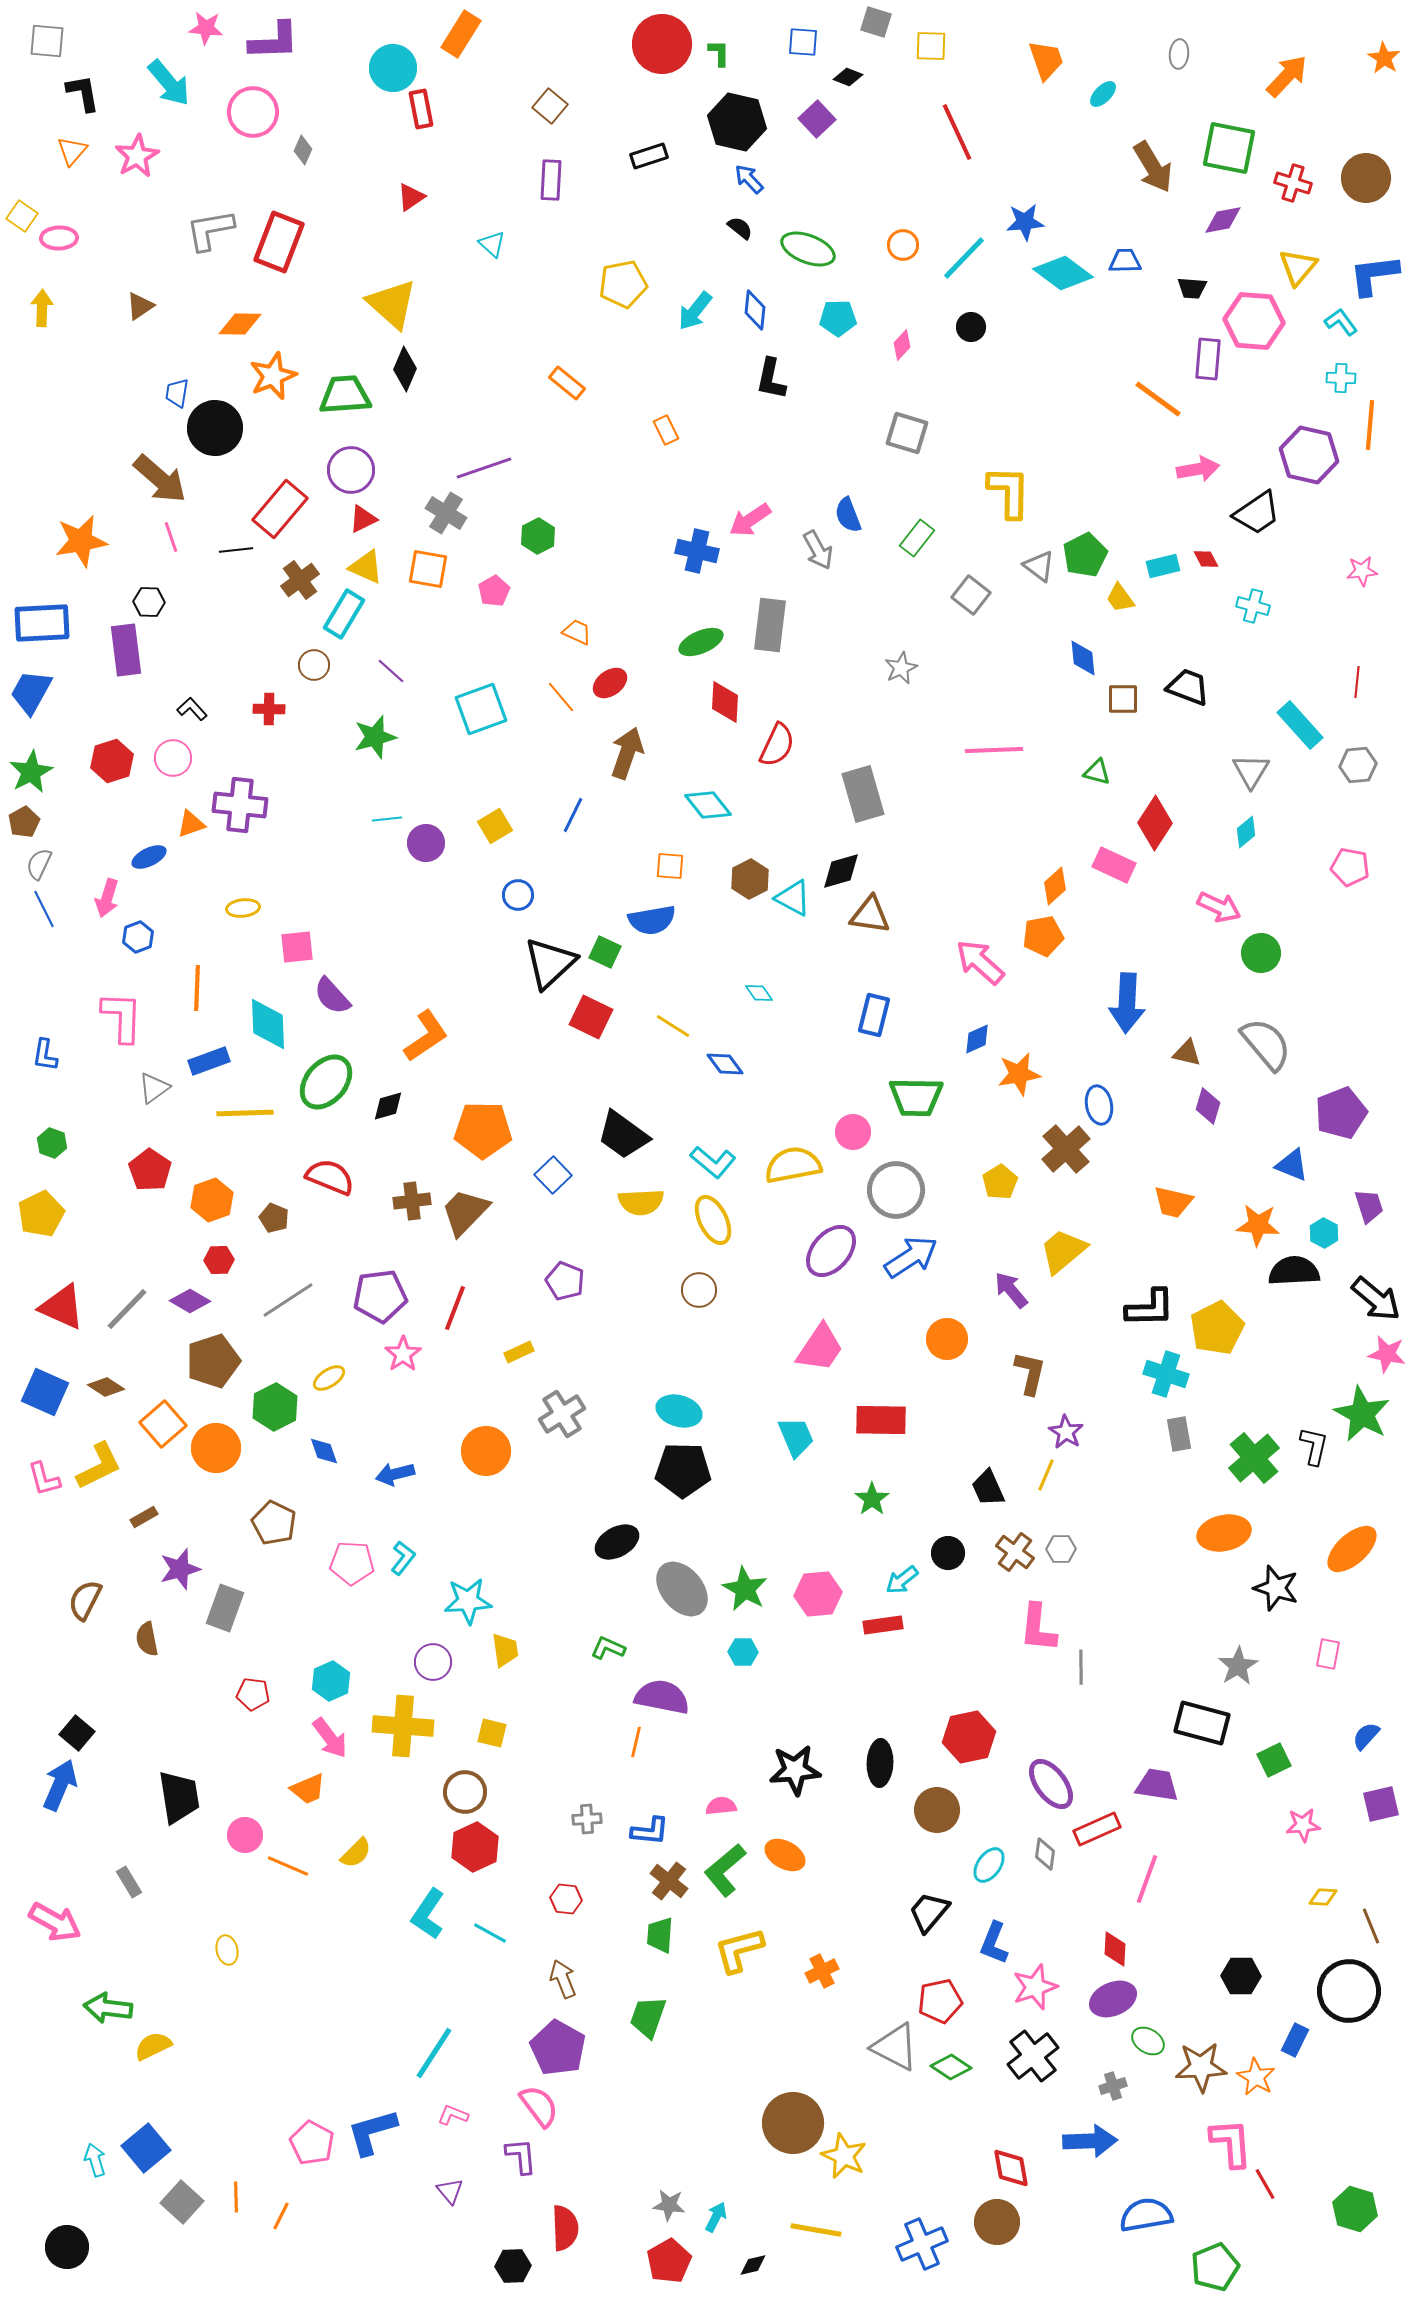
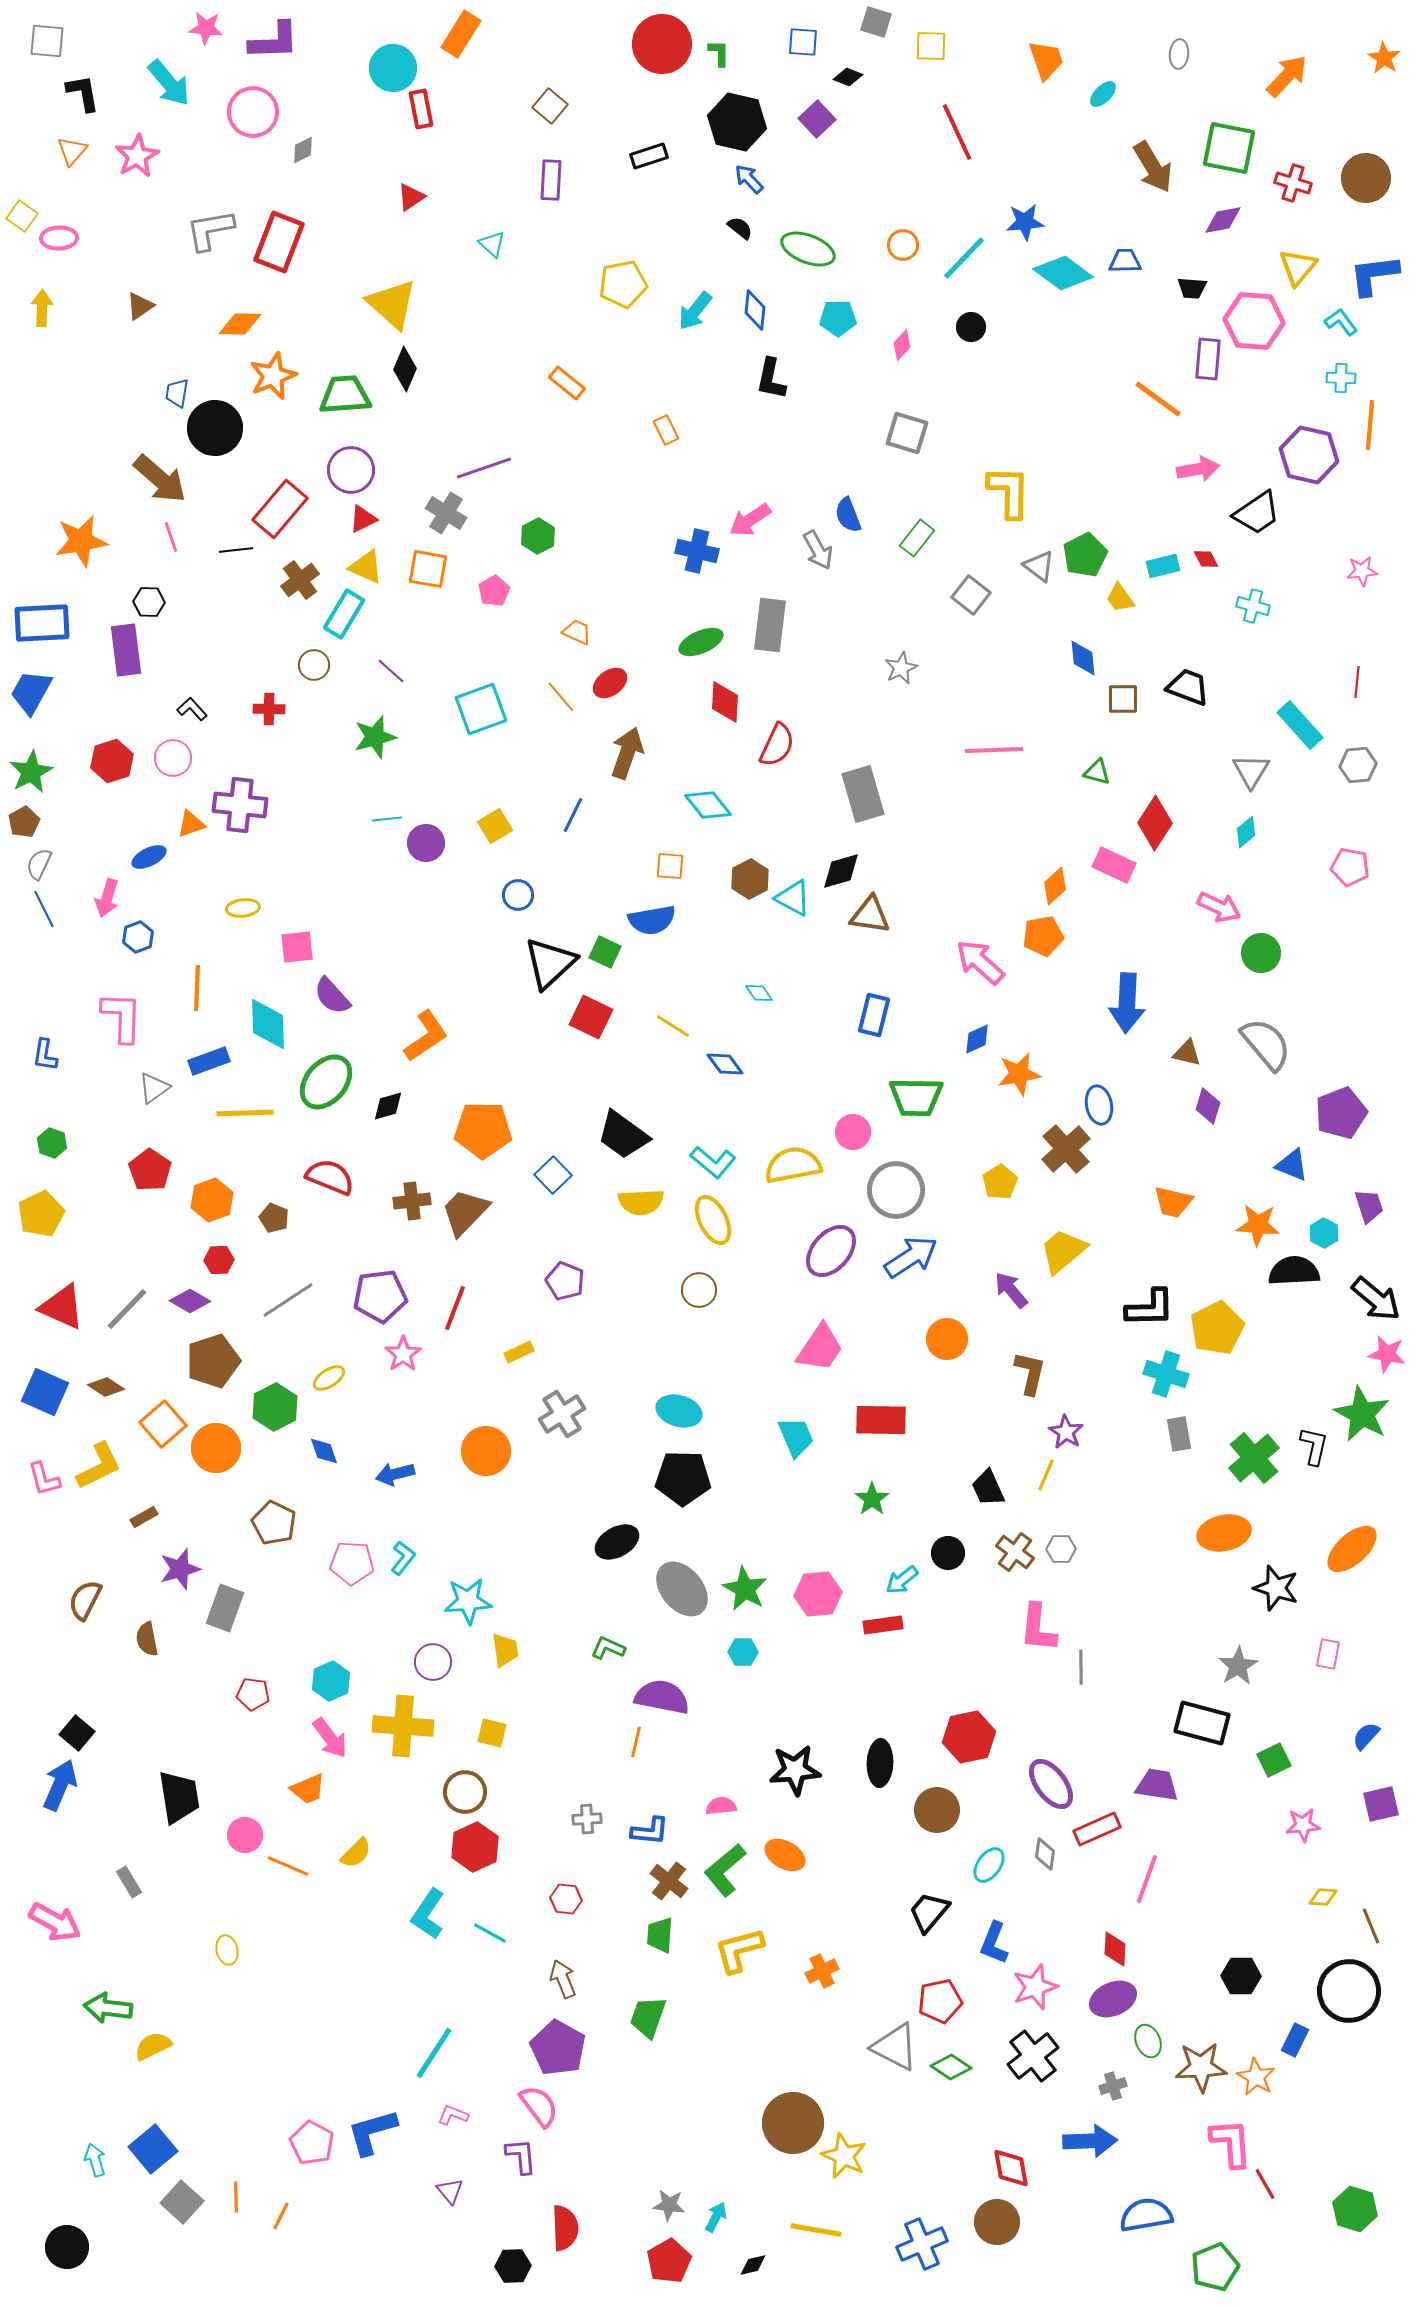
gray diamond at (303, 150): rotated 40 degrees clockwise
black pentagon at (683, 1470): moved 8 px down
green ellipse at (1148, 2041): rotated 36 degrees clockwise
blue square at (146, 2148): moved 7 px right, 1 px down
